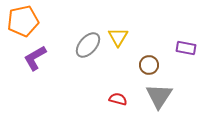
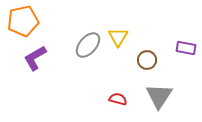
brown circle: moved 2 px left, 5 px up
